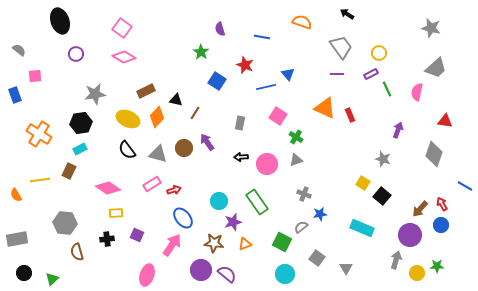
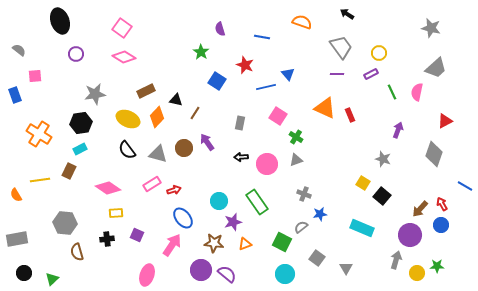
green line at (387, 89): moved 5 px right, 3 px down
red triangle at (445, 121): rotated 35 degrees counterclockwise
